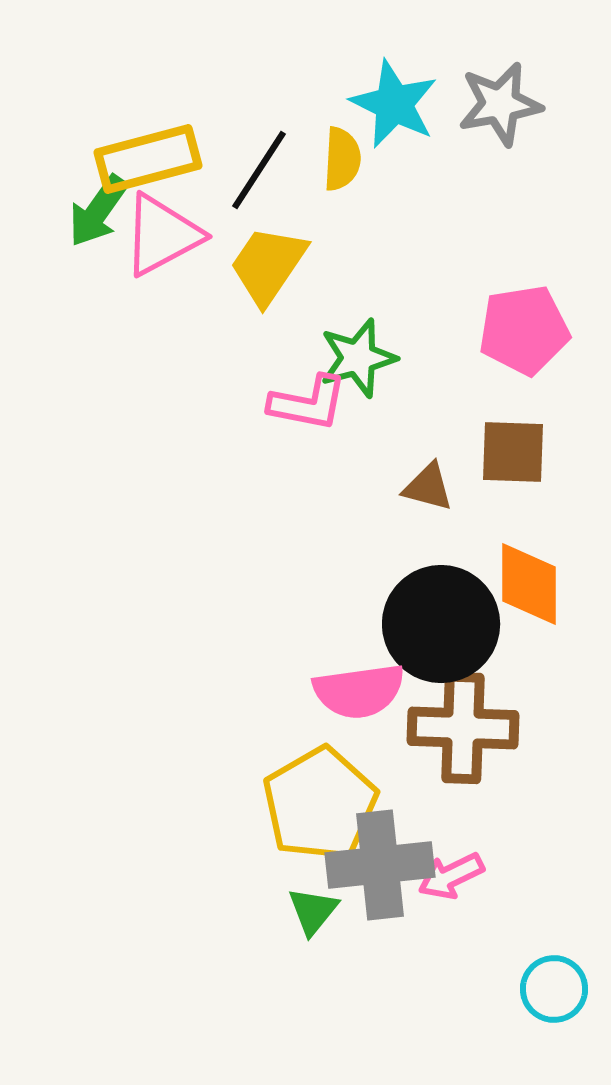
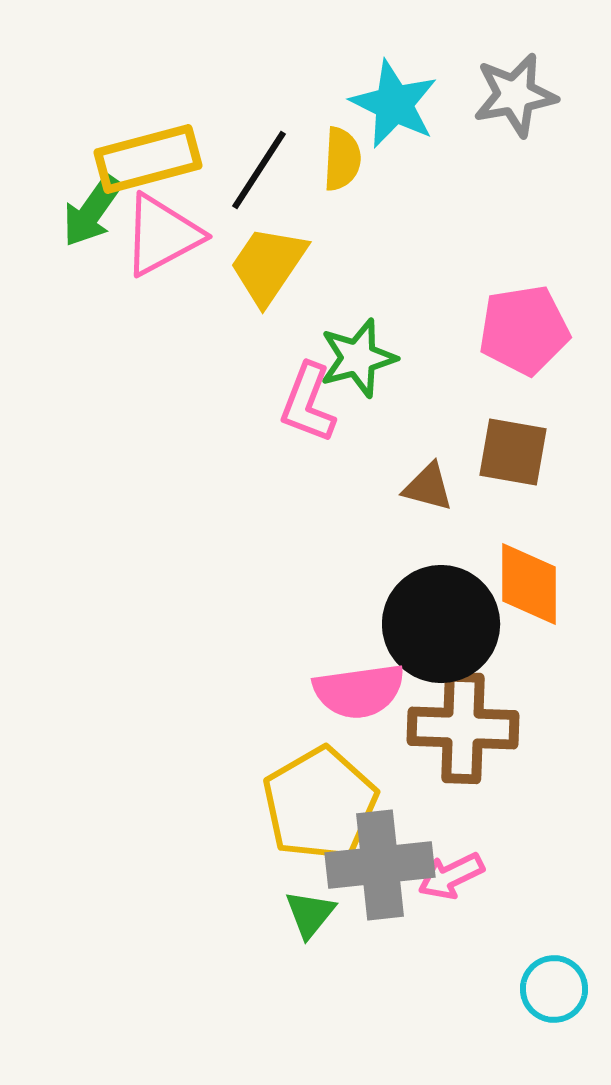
gray star: moved 15 px right, 9 px up
green arrow: moved 6 px left
pink L-shape: rotated 100 degrees clockwise
brown square: rotated 8 degrees clockwise
green triangle: moved 3 px left, 3 px down
